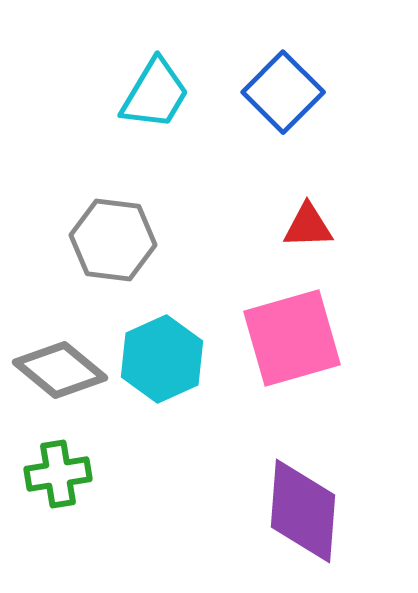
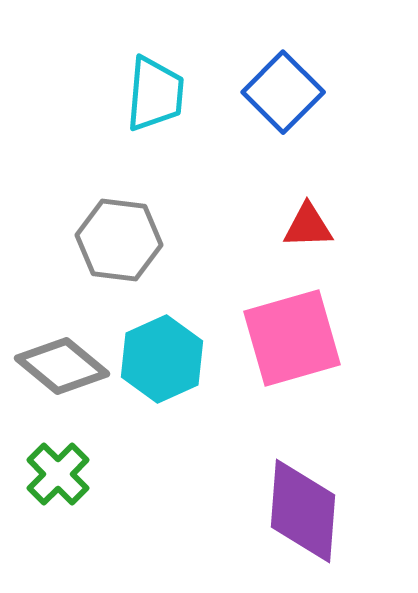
cyan trapezoid: rotated 26 degrees counterclockwise
gray hexagon: moved 6 px right
gray diamond: moved 2 px right, 4 px up
green cross: rotated 36 degrees counterclockwise
